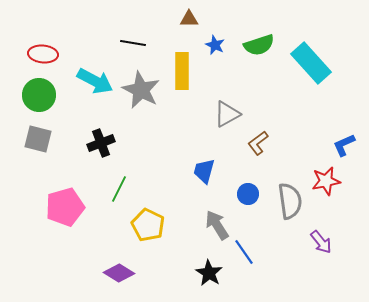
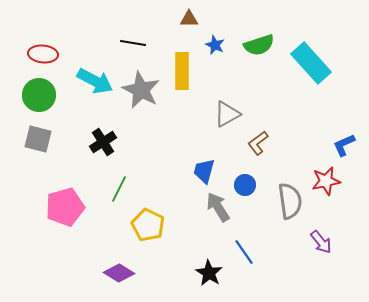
black cross: moved 2 px right, 1 px up; rotated 12 degrees counterclockwise
blue circle: moved 3 px left, 9 px up
gray arrow: moved 1 px right, 18 px up
